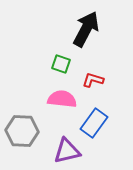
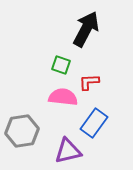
green square: moved 1 px down
red L-shape: moved 4 px left, 2 px down; rotated 20 degrees counterclockwise
pink semicircle: moved 1 px right, 2 px up
gray hexagon: rotated 12 degrees counterclockwise
purple triangle: moved 1 px right
